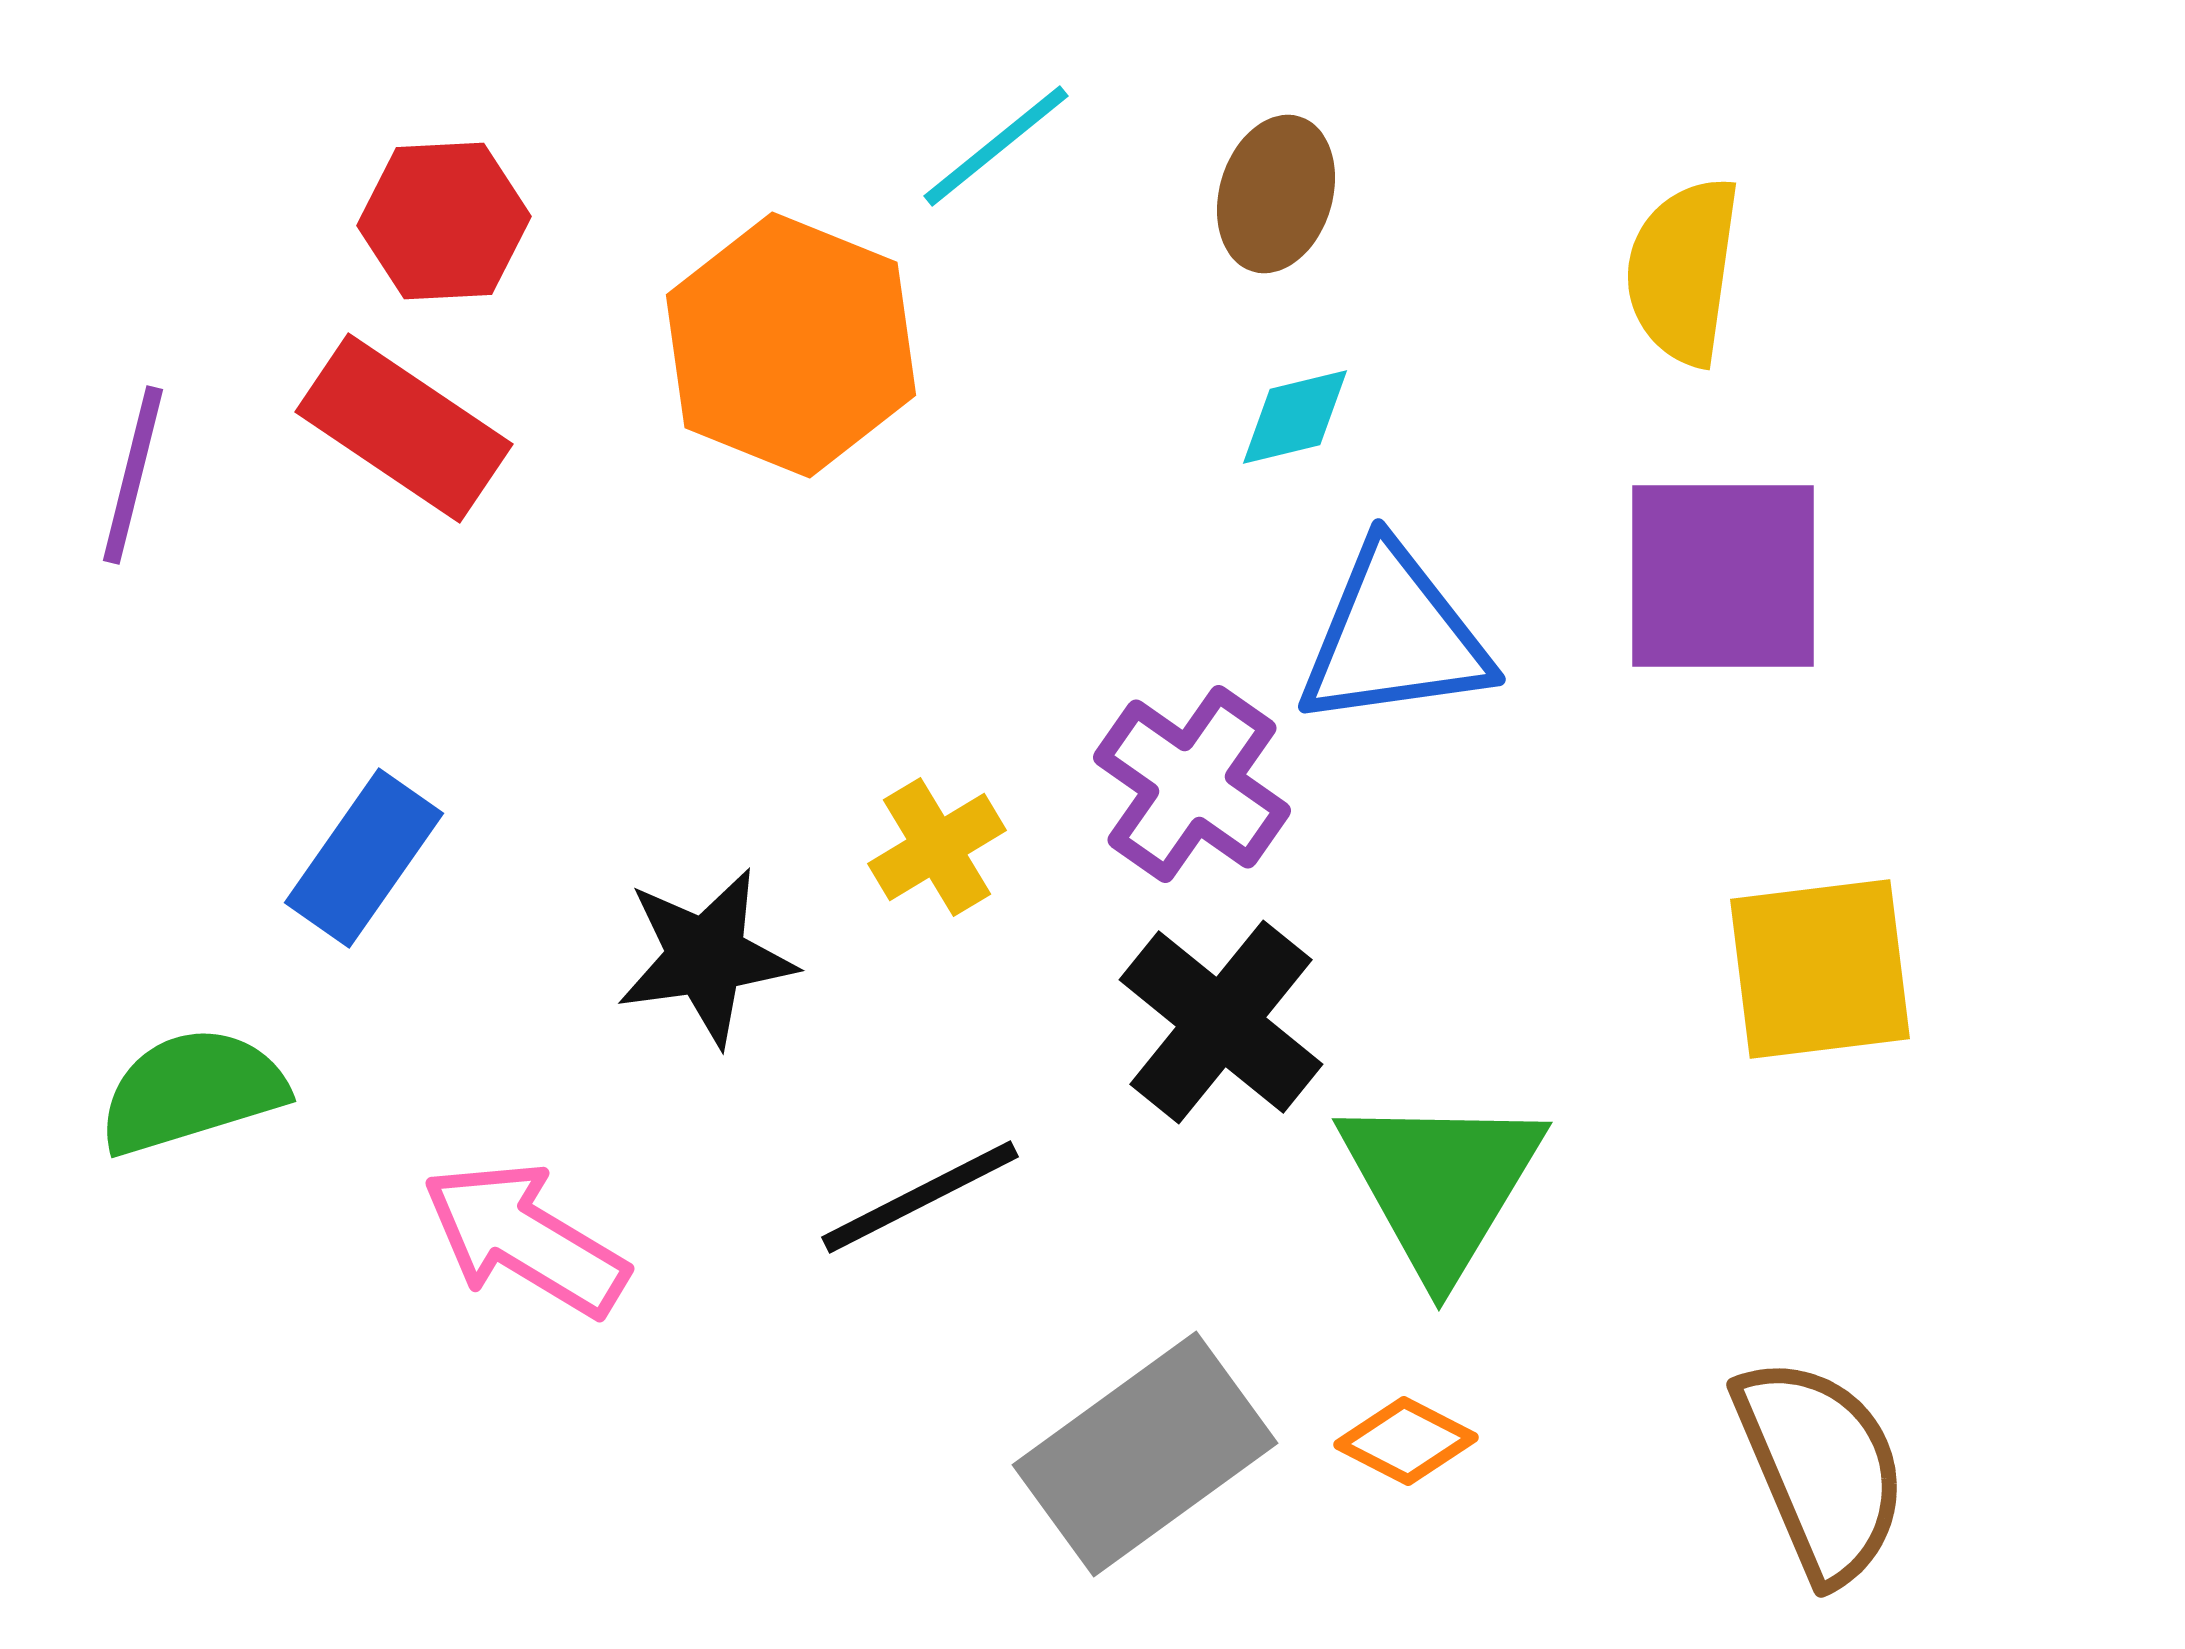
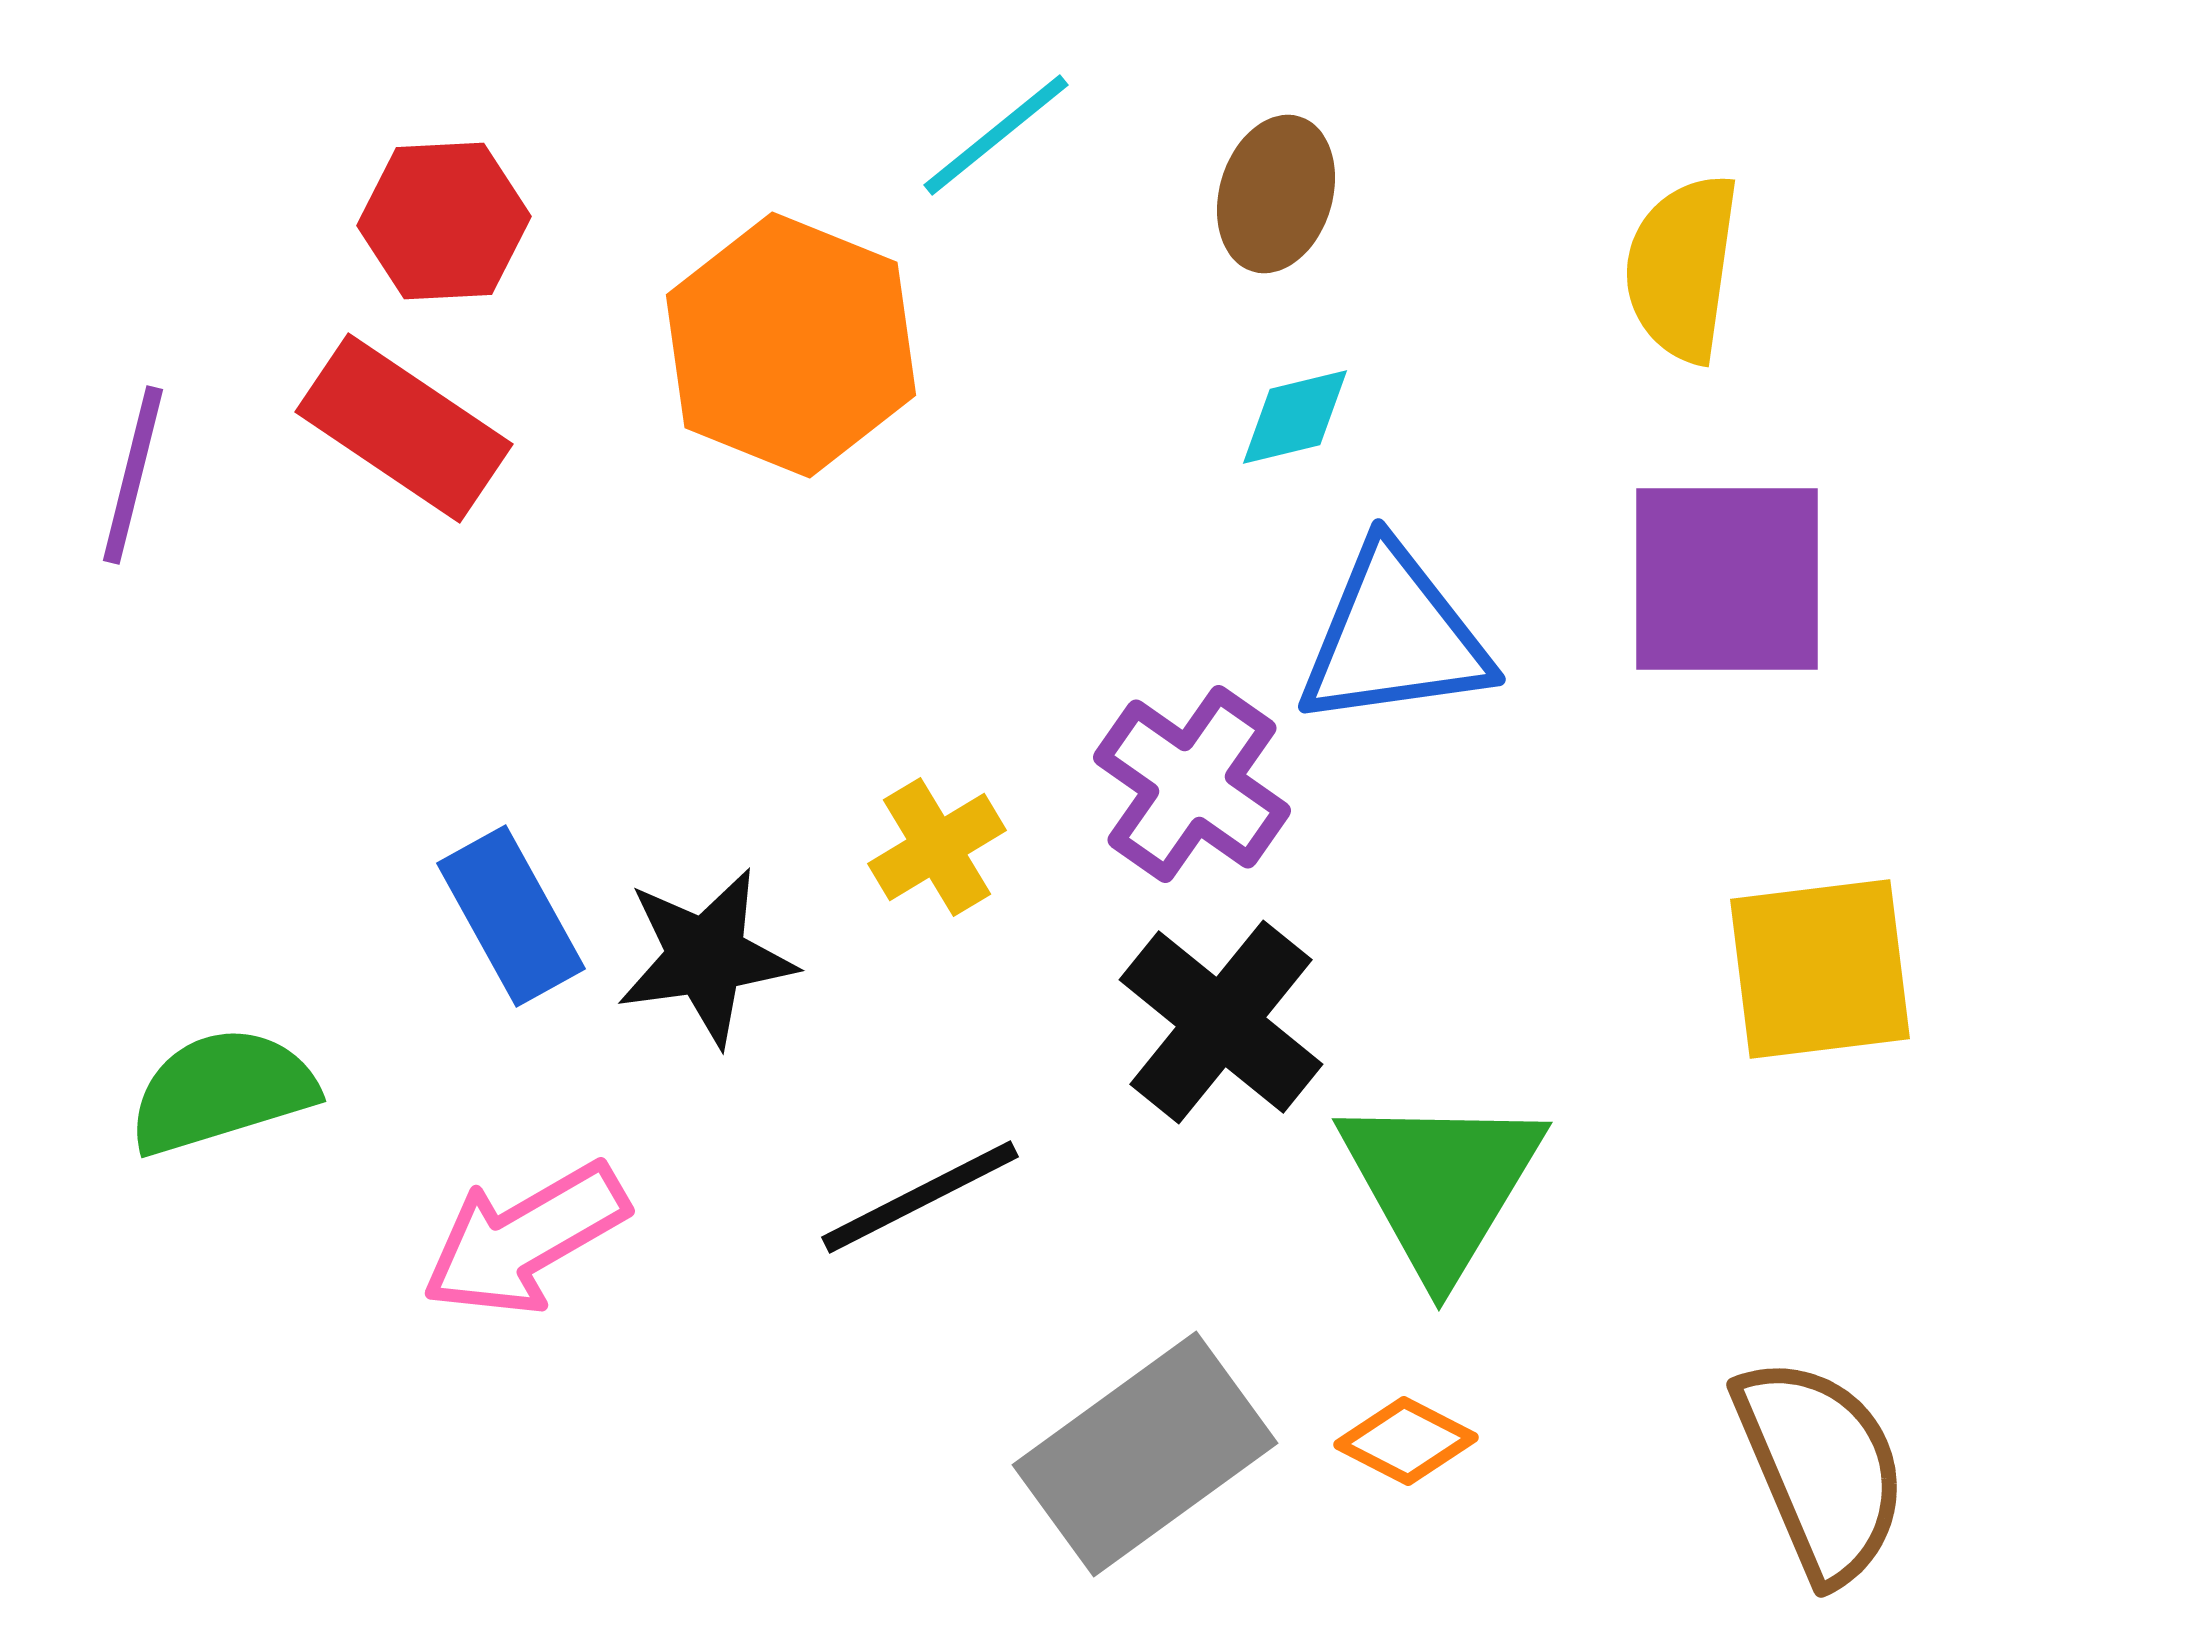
cyan line: moved 11 px up
yellow semicircle: moved 1 px left, 3 px up
purple square: moved 4 px right, 3 px down
blue rectangle: moved 147 px right, 58 px down; rotated 64 degrees counterclockwise
green semicircle: moved 30 px right
pink arrow: rotated 61 degrees counterclockwise
